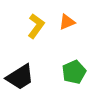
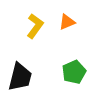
yellow L-shape: moved 1 px left
black trapezoid: rotated 44 degrees counterclockwise
